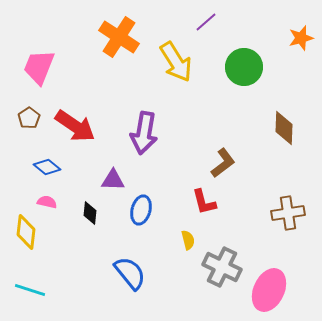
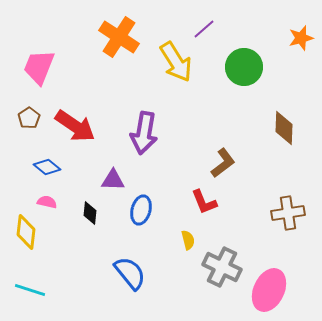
purple line: moved 2 px left, 7 px down
red L-shape: rotated 8 degrees counterclockwise
